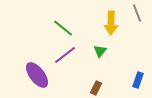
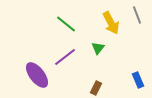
gray line: moved 2 px down
yellow arrow: rotated 30 degrees counterclockwise
green line: moved 3 px right, 4 px up
green triangle: moved 2 px left, 3 px up
purple line: moved 2 px down
blue rectangle: rotated 42 degrees counterclockwise
